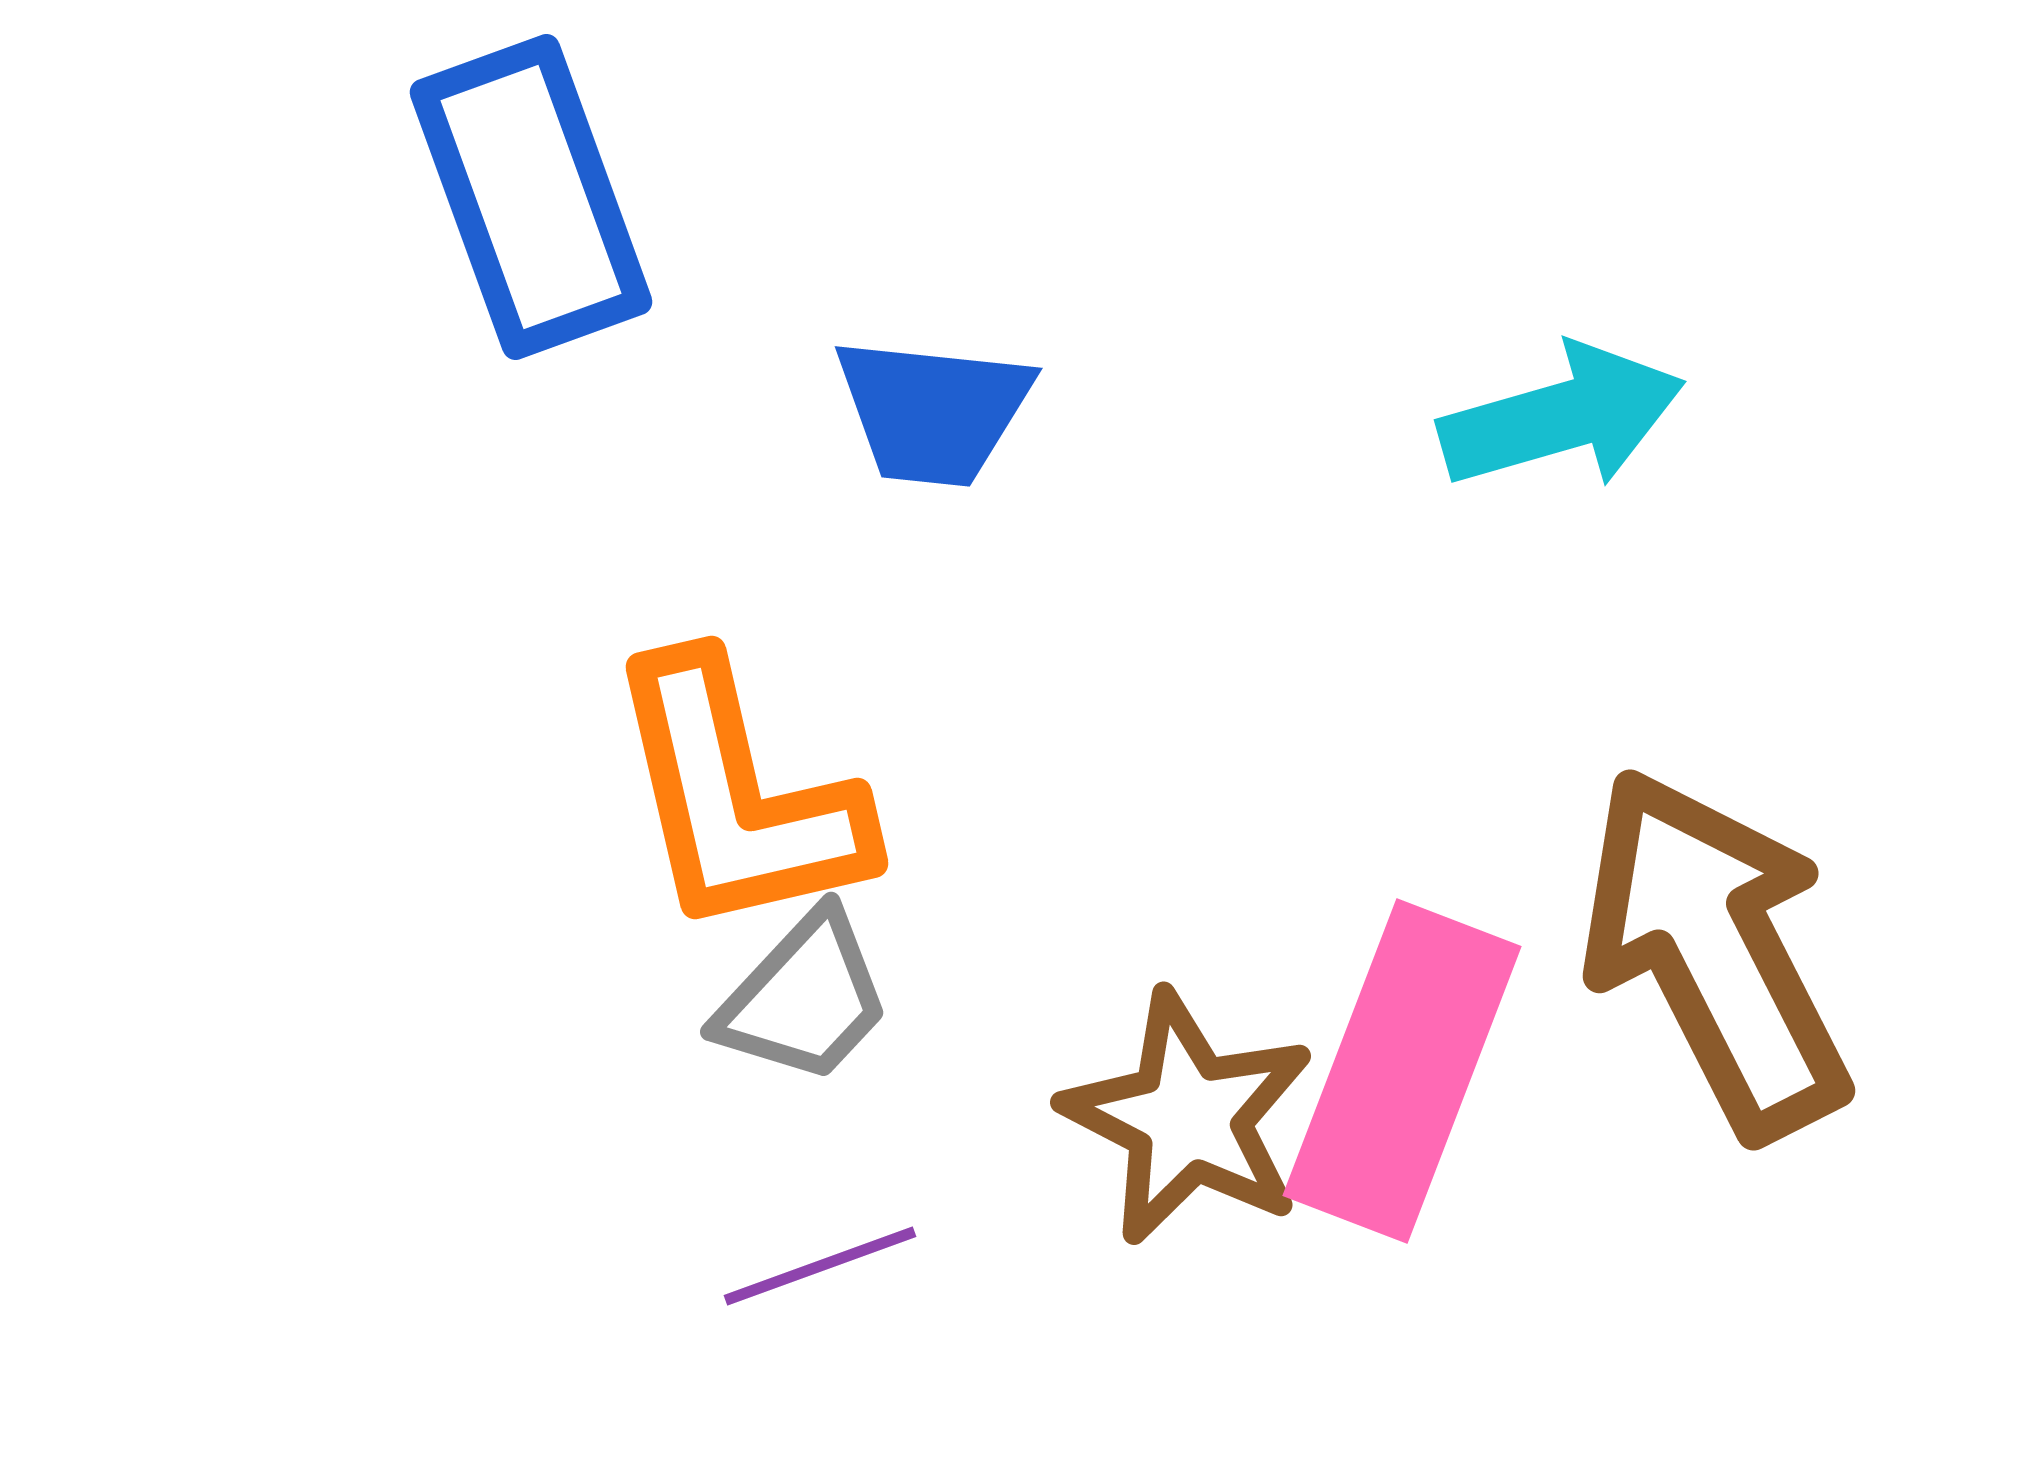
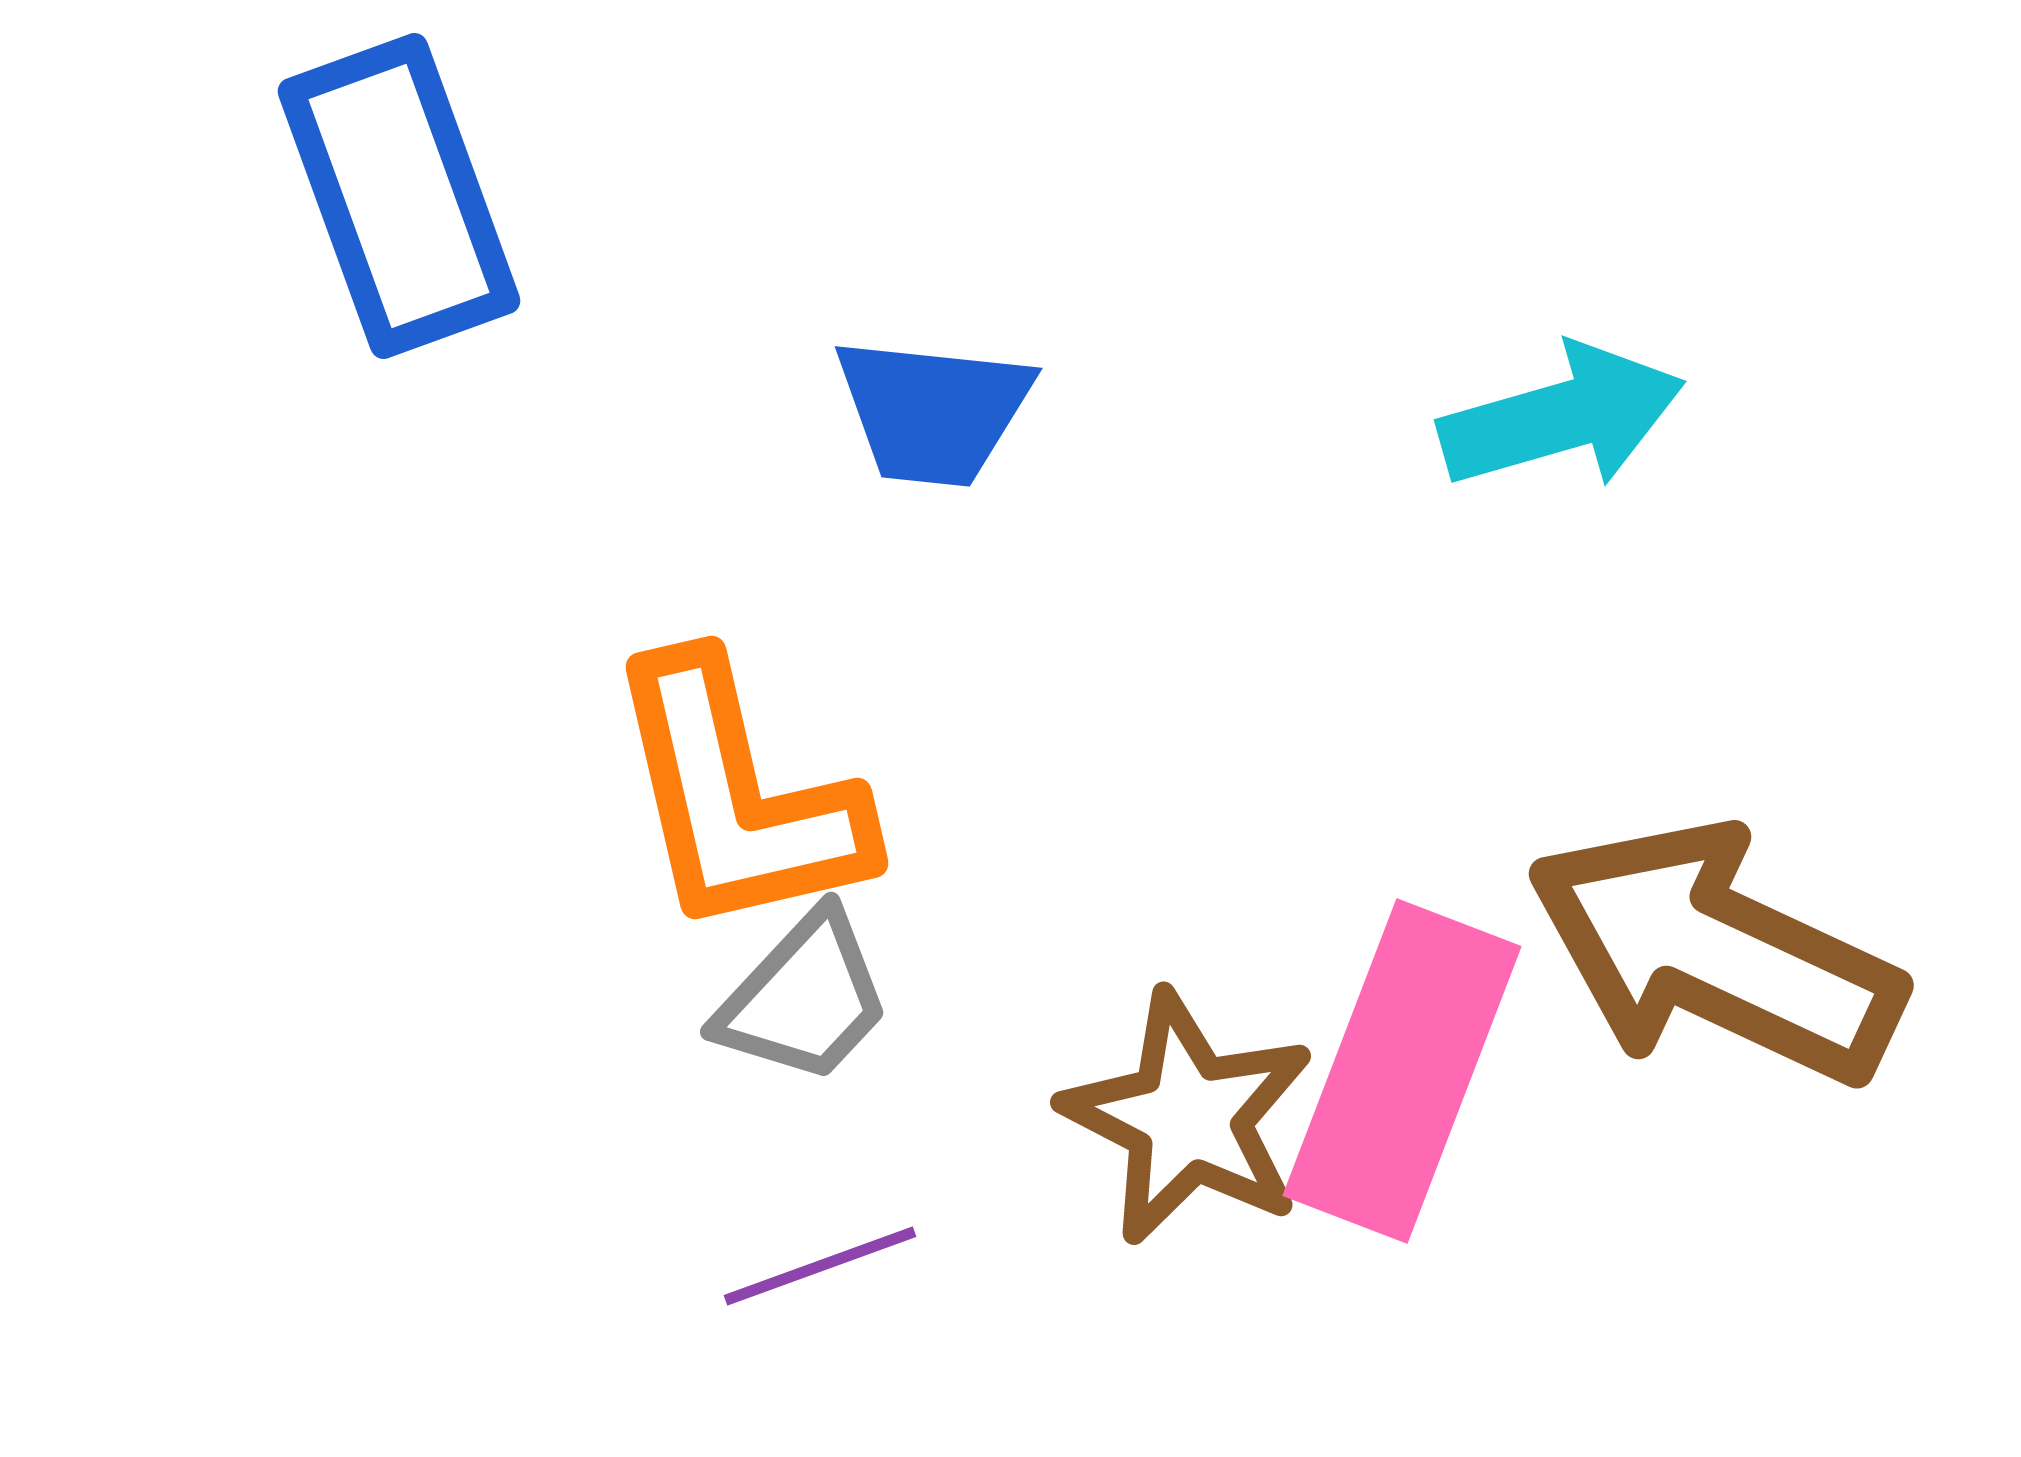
blue rectangle: moved 132 px left, 1 px up
brown arrow: rotated 38 degrees counterclockwise
